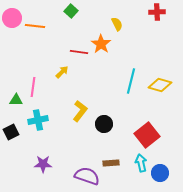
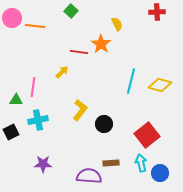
yellow L-shape: moved 1 px up
purple semicircle: moved 2 px right; rotated 15 degrees counterclockwise
